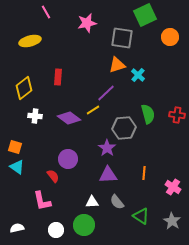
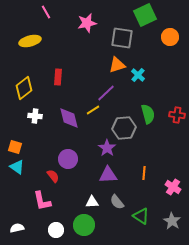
purple diamond: rotated 40 degrees clockwise
